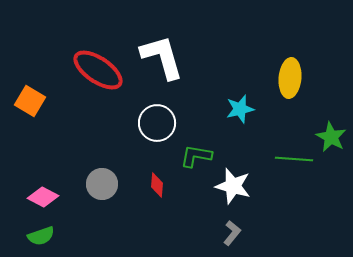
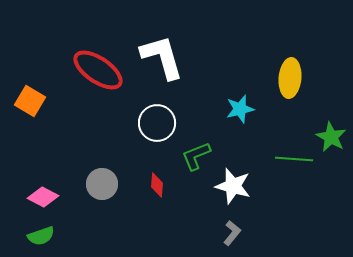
green L-shape: rotated 32 degrees counterclockwise
